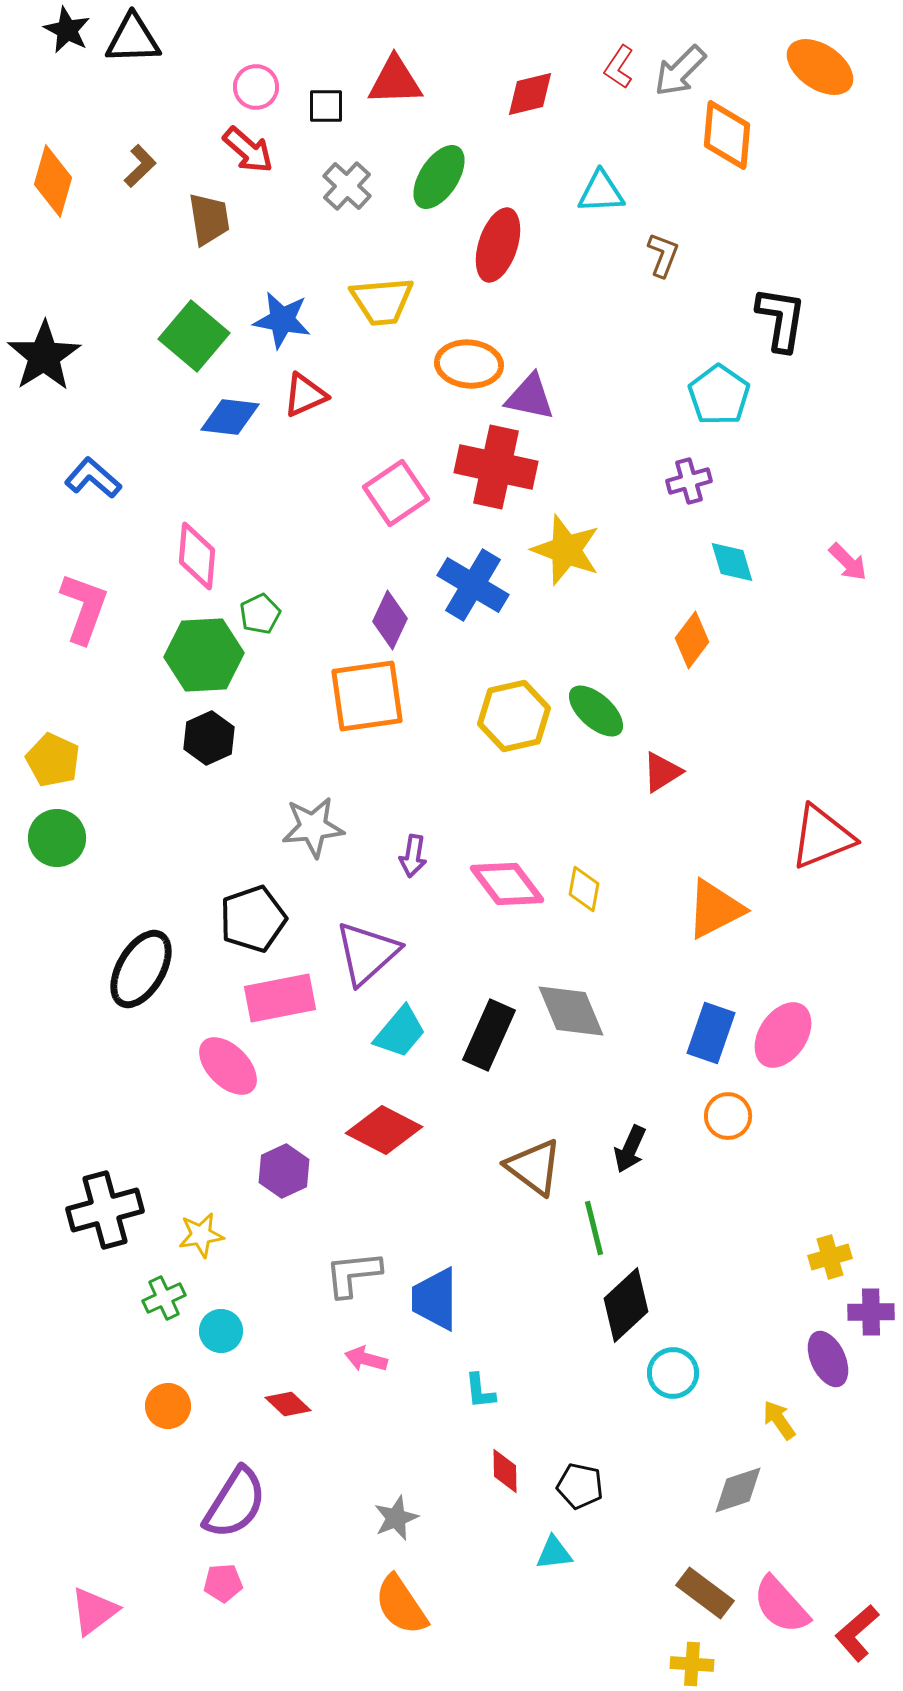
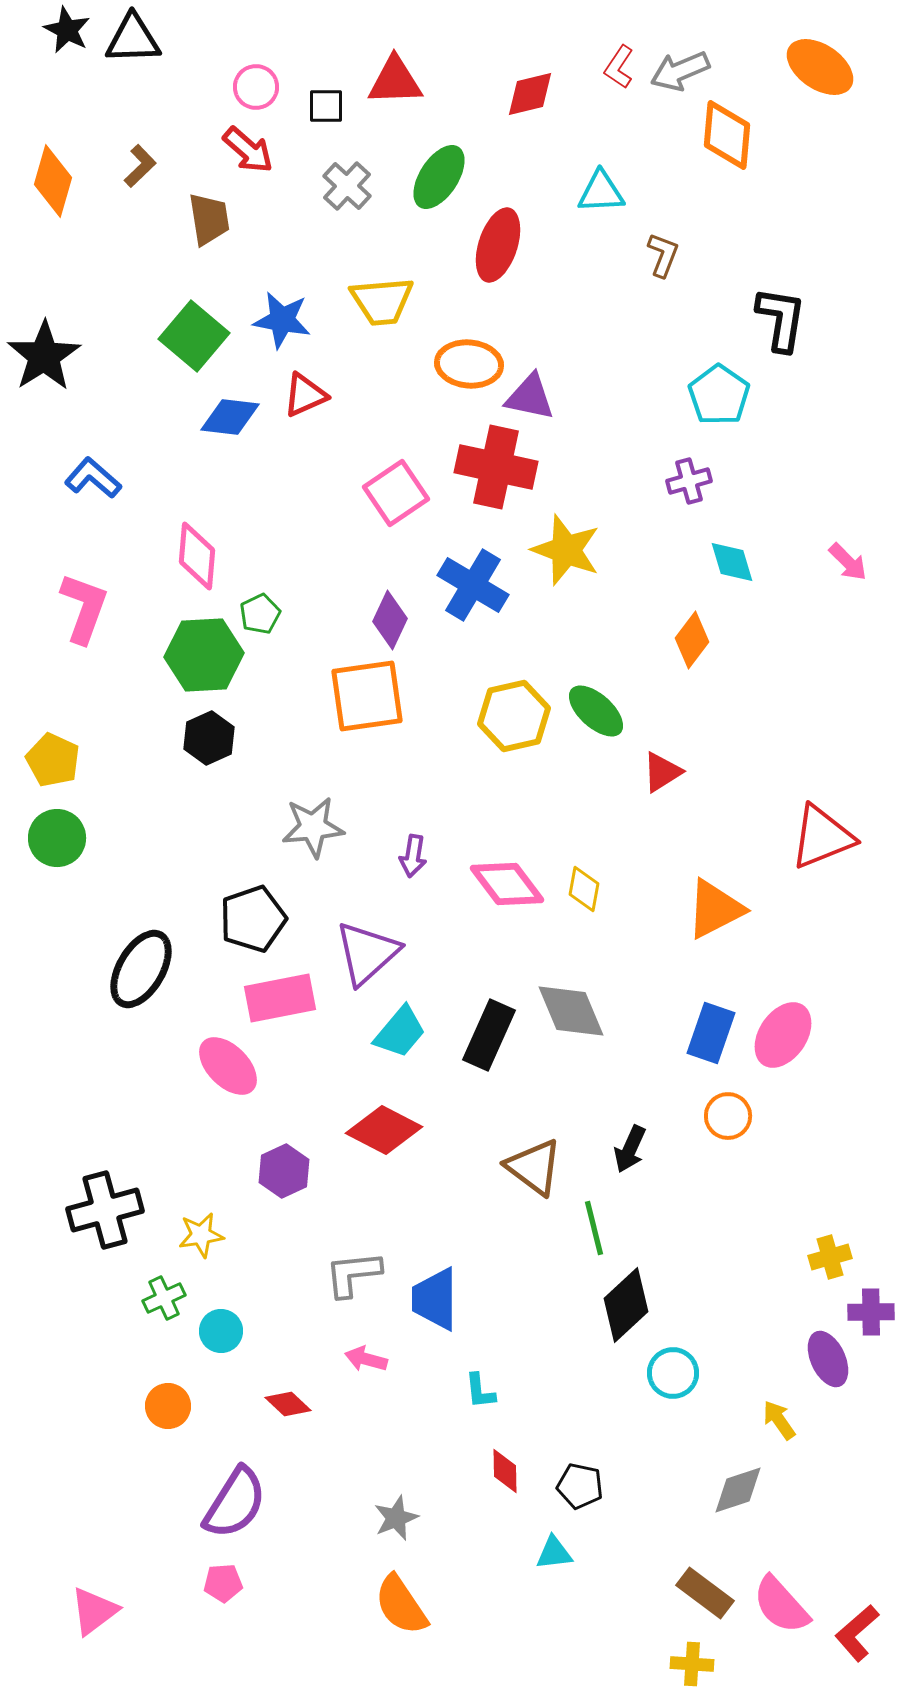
gray arrow at (680, 71): rotated 22 degrees clockwise
